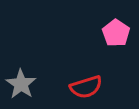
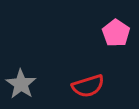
red semicircle: moved 2 px right, 1 px up
